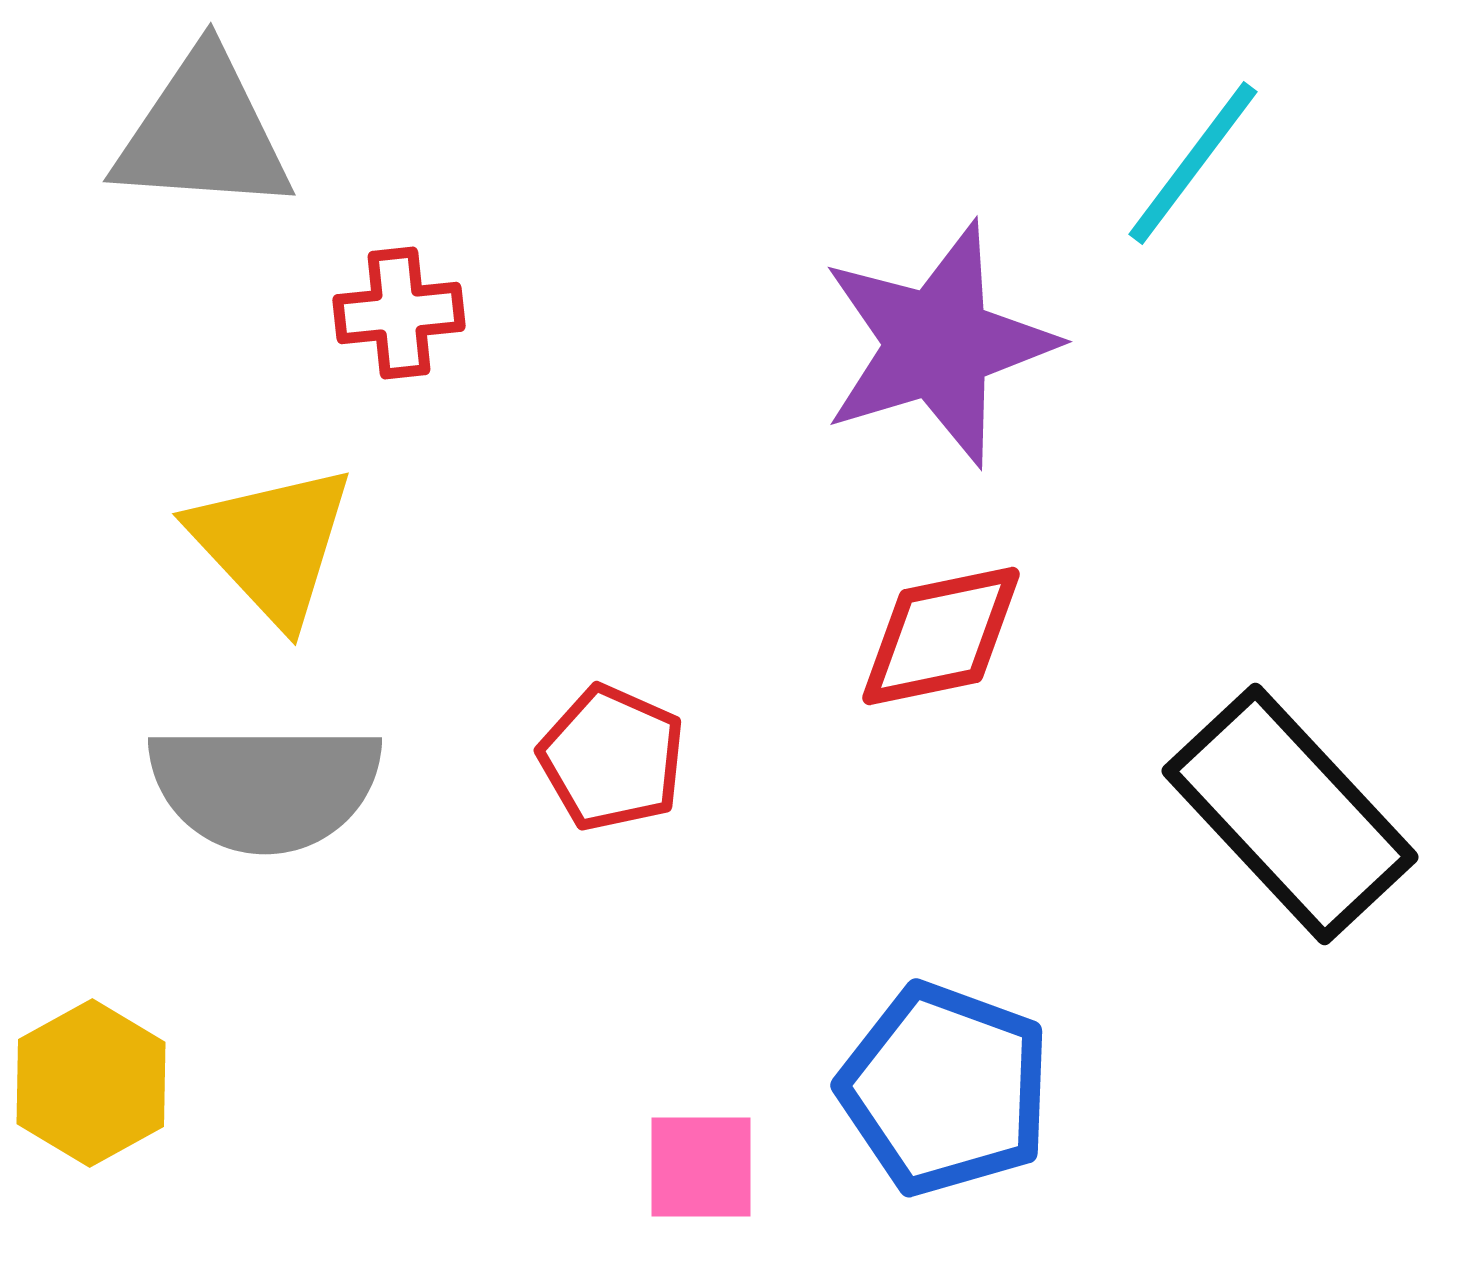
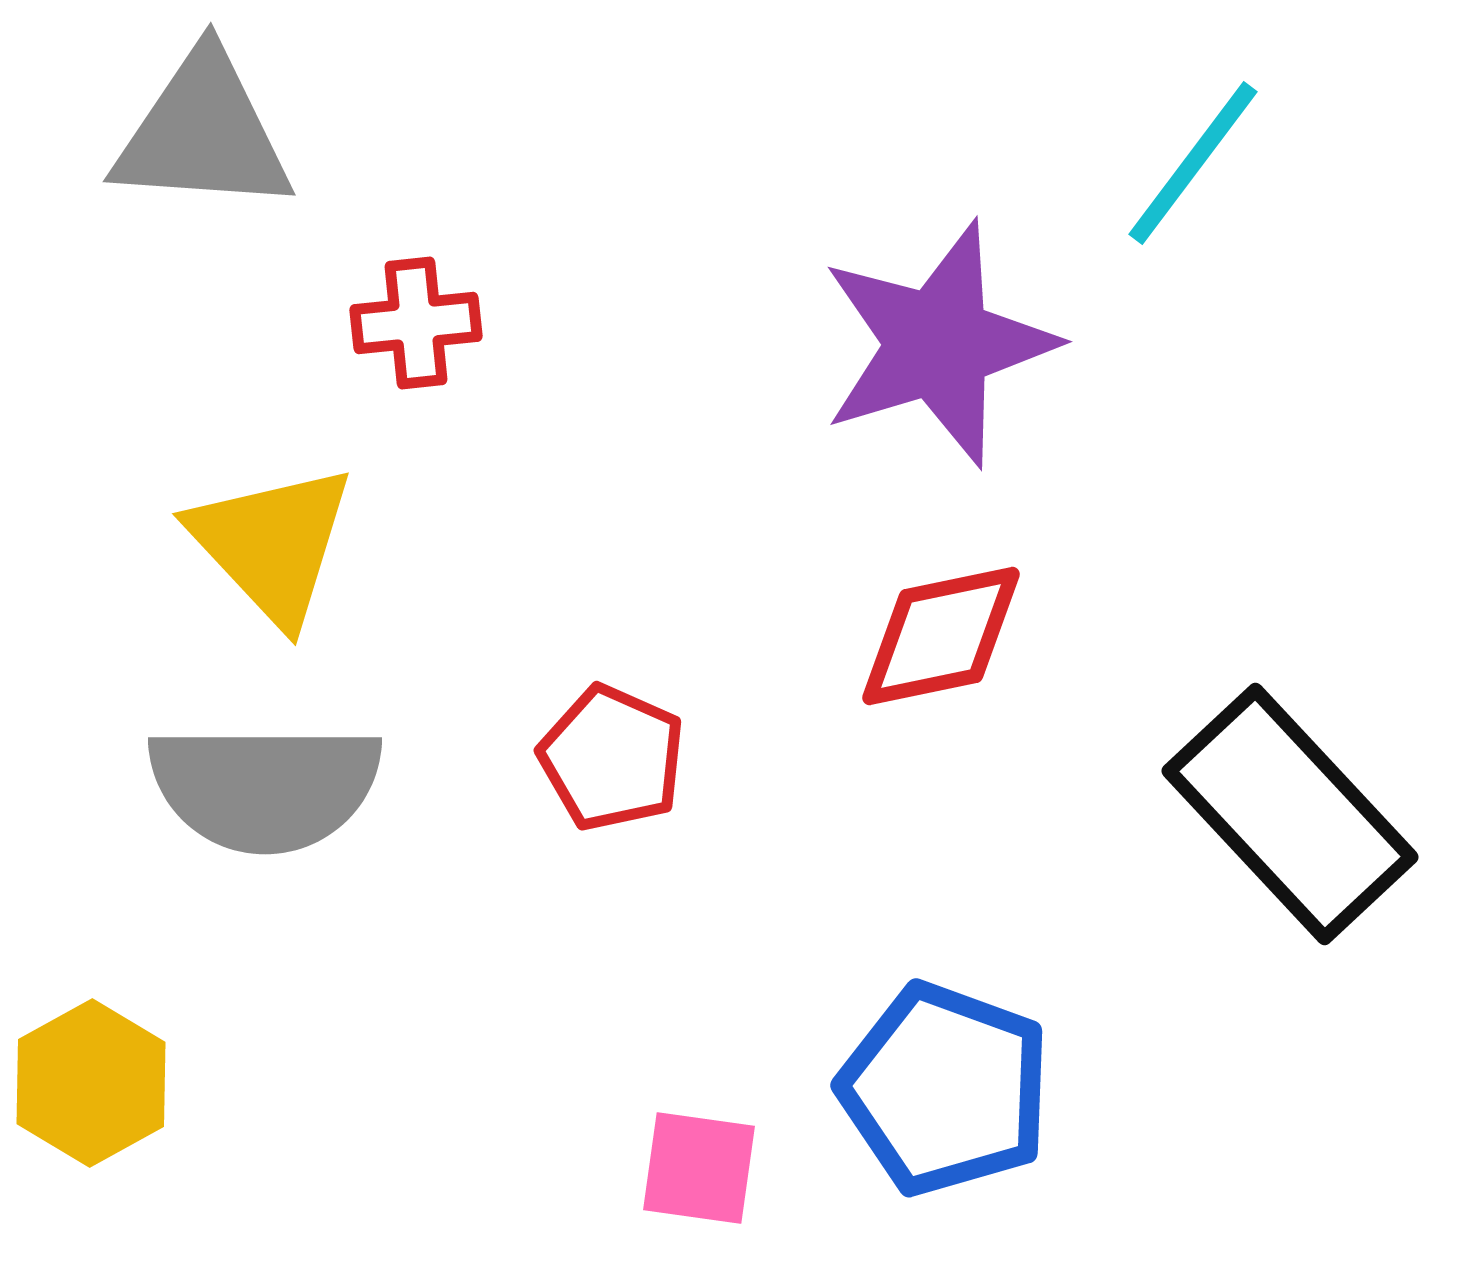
red cross: moved 17 px right, 10 px down
pink square: moved 2 px left, 1 px down; rotated 8 degrees clockwise
